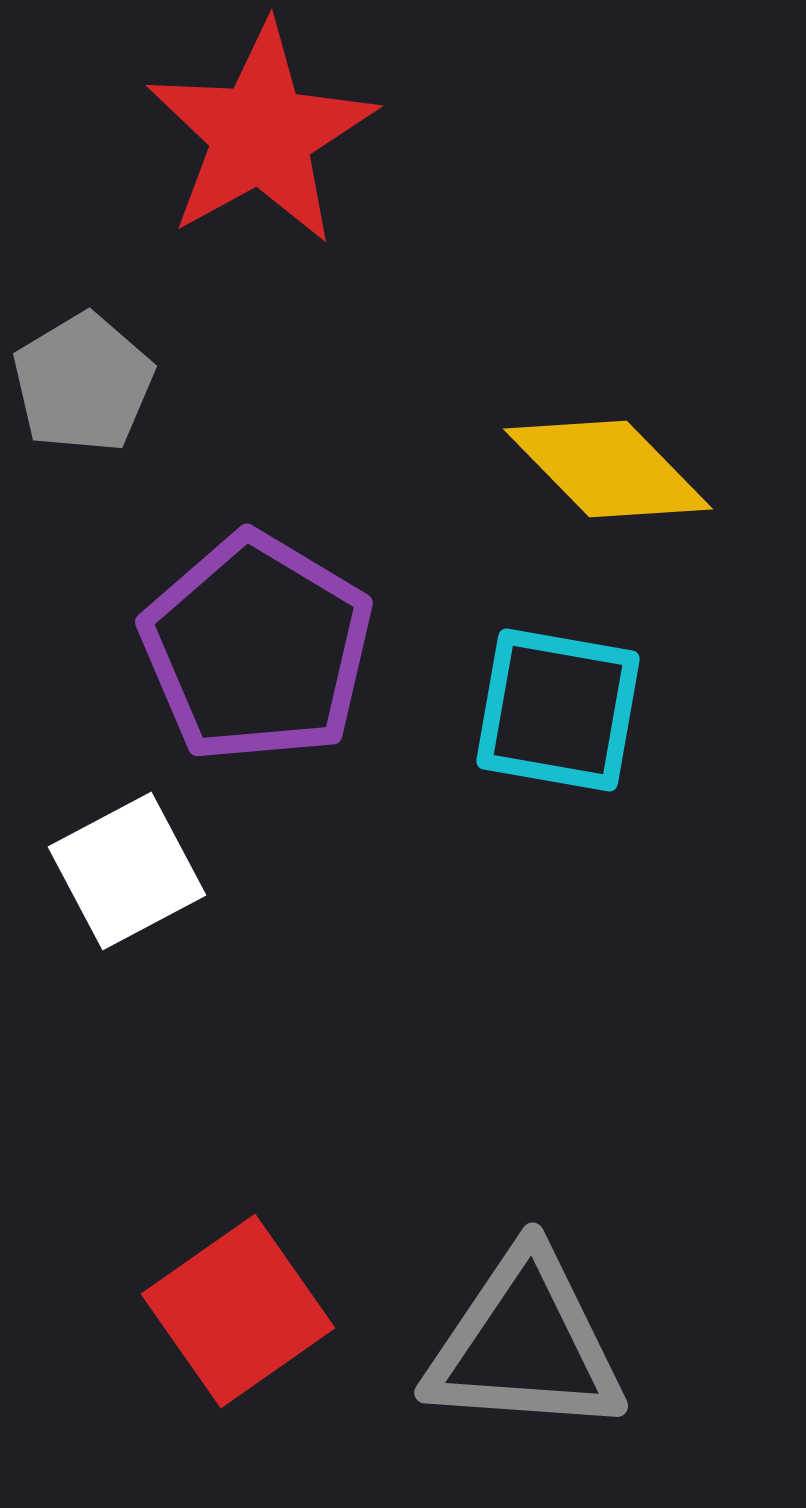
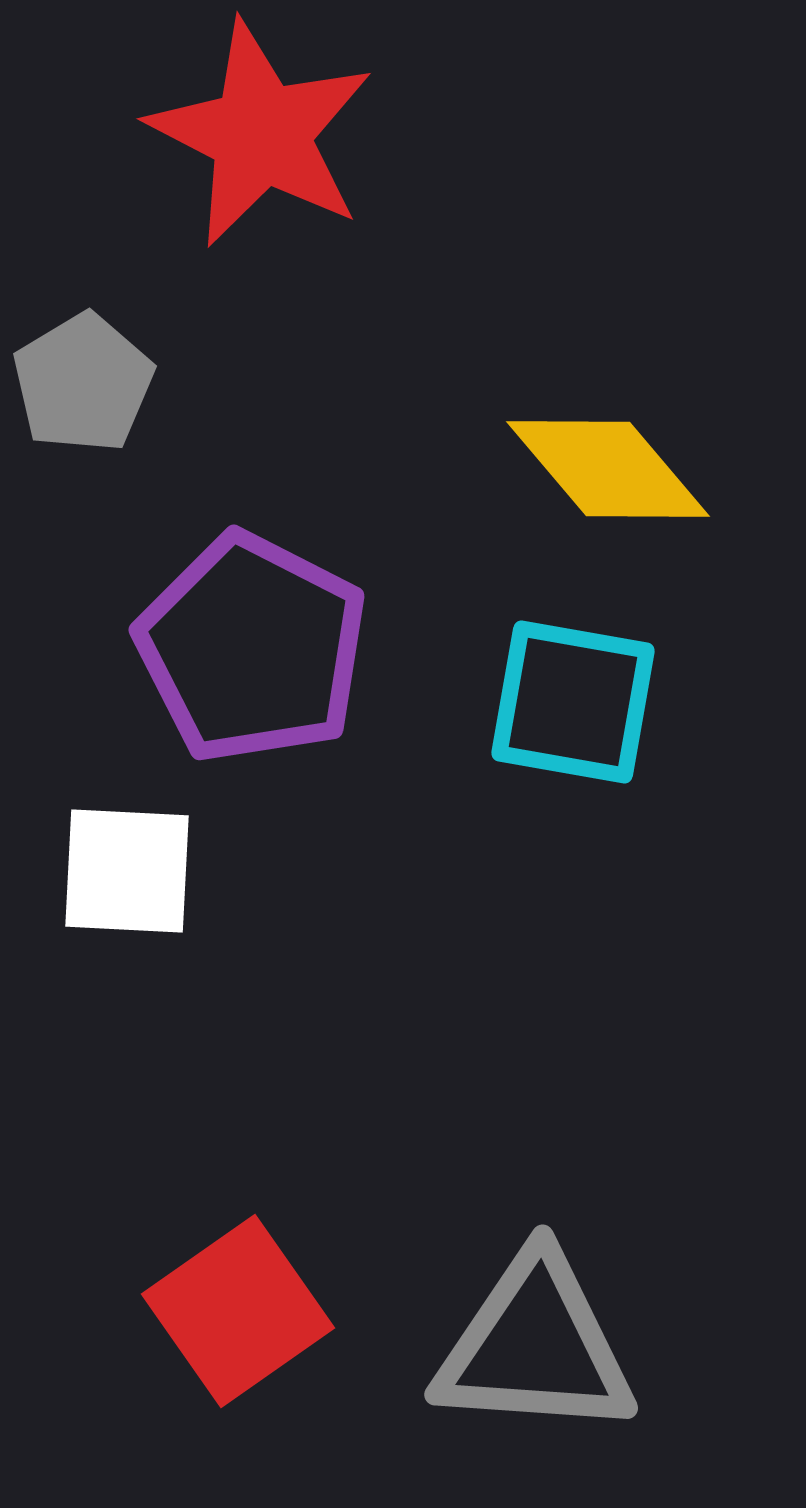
red star: rotated 16 degrees counterclockwise
yellow diamond: rotated 4 degrees clockwise
purple pentagon: moved 5 px left; rotated 4 degrees counterclockwise
cyan square: moved 15 px right, 8 px up
white square: rotated 31 degrees clockwise
gray triangle: moved 10 px right, 2 px down
